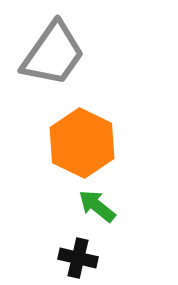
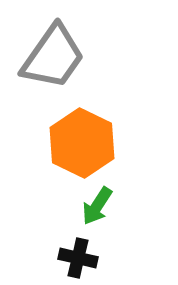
gray trapezoid: moved 3 px down
green arrow: rotated 96 degrees counterclockwise
